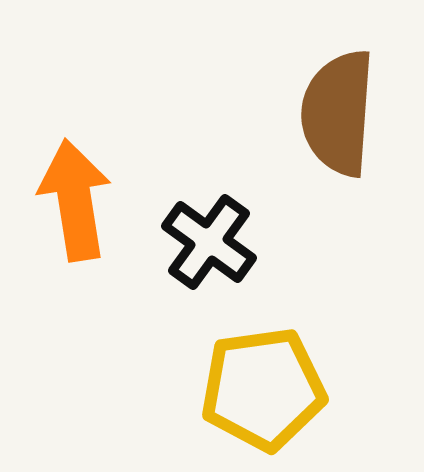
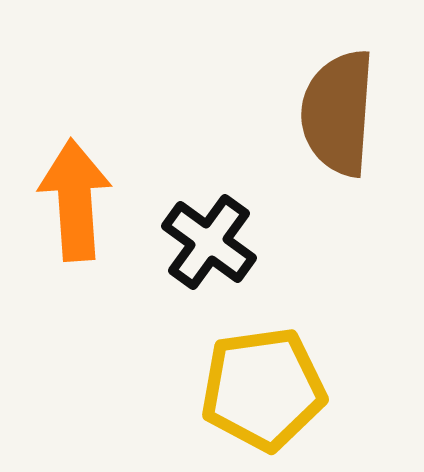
orange arrow: rotated 5 degrees clockwise
